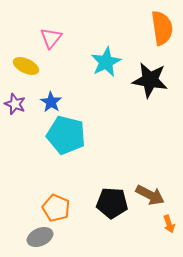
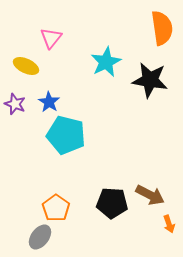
blue star: moved 2 px left
orange pentagon: rotated 12 degrees clockwise
gray ellipse: rotated 30 degrees counterclockwise
